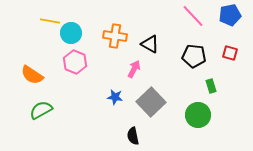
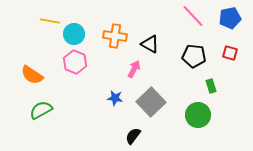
blue pentagon: moved 3 px down
cyan circle: moved 3 px right, 1 px down
blue star: moved 1 px down
black semicircle: rotated 48 degrees clockwise
